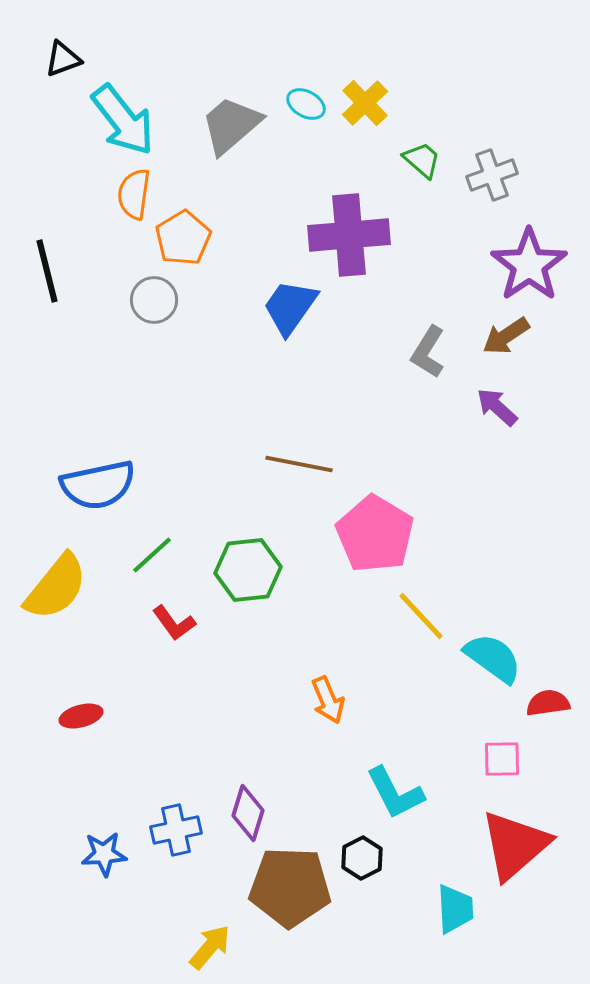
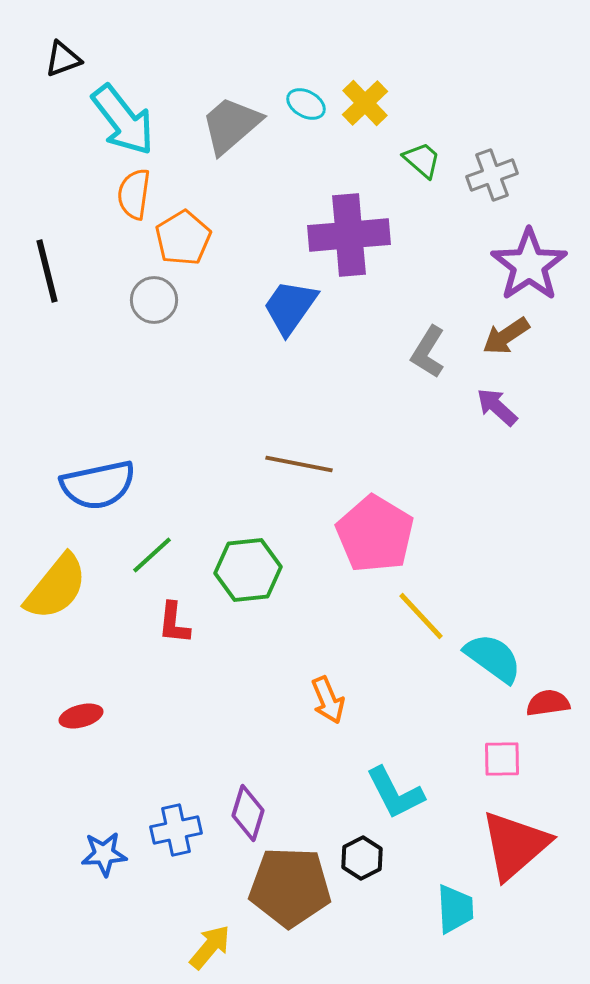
red L-shape: rotated 42 degrees clockwise
